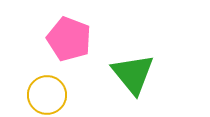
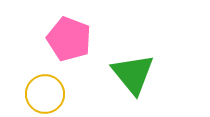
yellow circle: moved 2 px left, 1 px up
